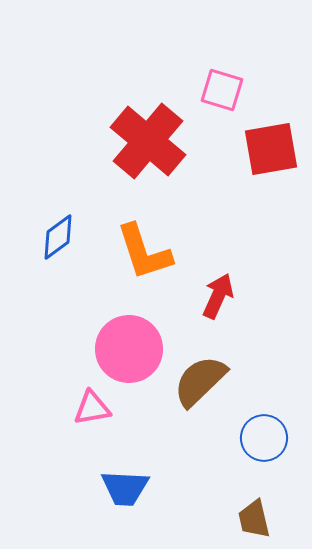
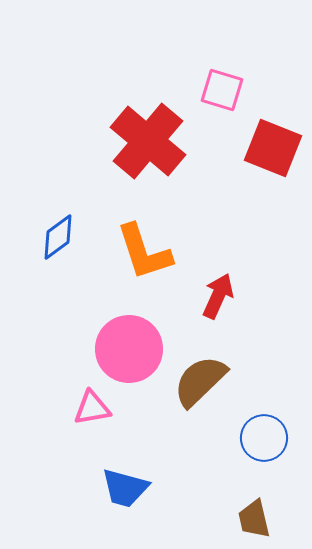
red square: moved 2 px right, 1 px up; rotated 32 degrees clockwise
blue trapezoid: rotated 12 degrees clockwise
